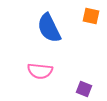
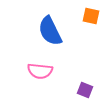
blue semicircle: moved 1 px right, 3 px down
purple square: moved 1 px right, 1 px down
